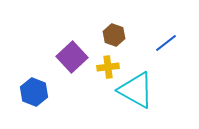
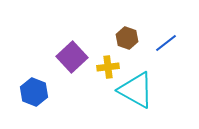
brown hexagon: moved 13 px right, 3 px down
